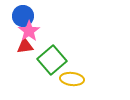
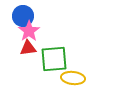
red triangle: moved 3 px right, 2 px down
green square: moved 2 px right, 1 px up; rotated 36 degrees clockwise
yellow ellipse: moved 1 px right, 1 px up
